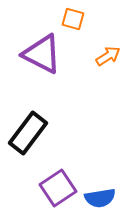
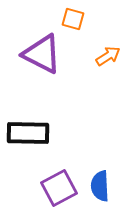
black rectangle: rotated 54 degrees clockwise
purple square: moved 1 px right; rotated 6 degrees clockwise
blue semicircle: moved 12 px up; rotated 96 degrees clockwise
